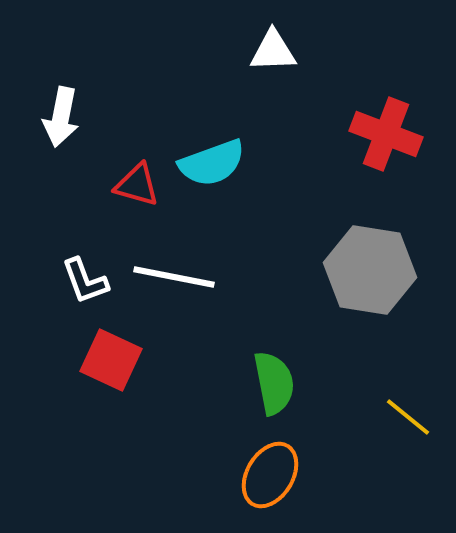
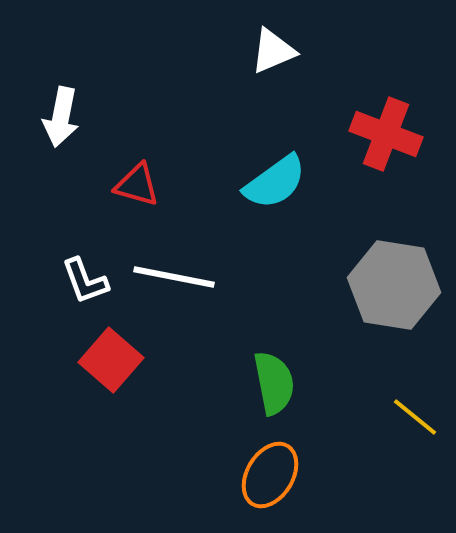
white triangle: rotated 21 degrees counterclockwise
cyan semicircle: moved 63 px right, 19 px down; rotated 16 degrees counterclockwise
gray hexagon: moved 24 px right, 15 px down
red square: rotated 16 degrees clockwise
yellow line: moved 7 px right
